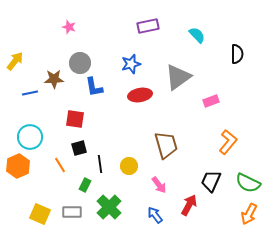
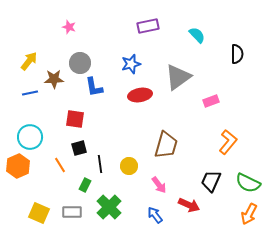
yellow arrow: moved 14 px right
brown trapezoid: rotated 32 degrees clockwise
red arrow: rotated 85 degrees clockwise
yellow square: moved 1 px left, 1 px up
